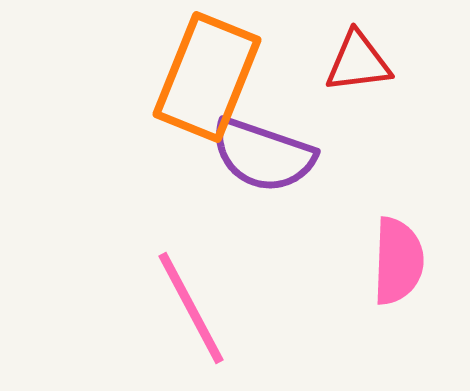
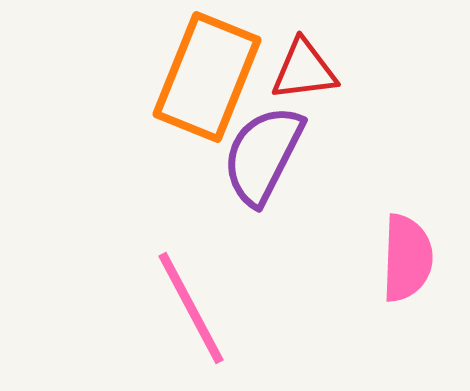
red triangle: moved 54 px left, 8 px down
purple semicircle: rotated 98 degrees clockwise
pink semicircle: moved 9 px right, 3 px up
